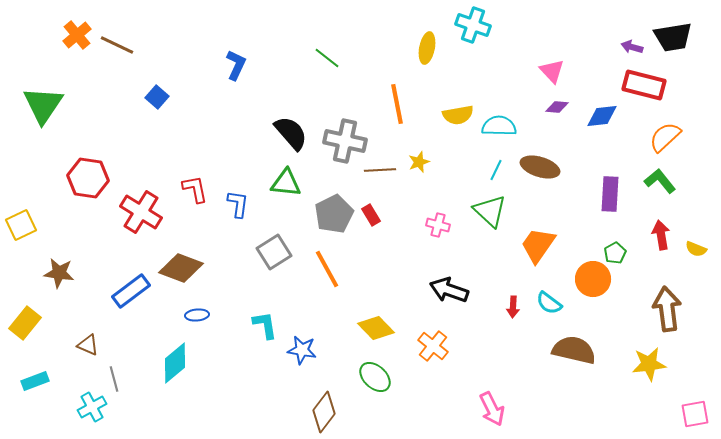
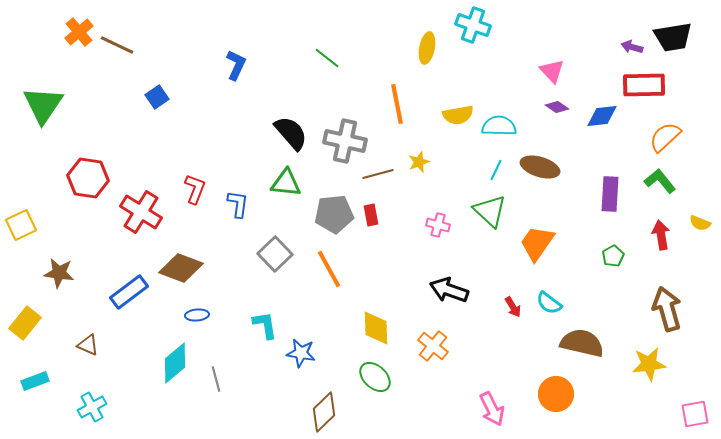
orange cross at (77, 35): moved 2 px right, 3 px up
red rectangle at (644, 85): rotated 15 degrees counterclockwise
blue square at (157, 97): rotated 15 degrees clockwise
purple diamond at (557, 107): rotated 30 degrees clockwise
brown line at (380, 170): moved 2 px left, 4 px down; rotated 12 degrees counterclockwise
red L-shape at (195, 189): rotated 32 degrees clockwise
gray pentagon at (334, 214): rotated 21 degrees clockwise
red rectangle at (371, 215): rotated 20 degrees clockwise
orange trapezoid at (538, 245): moved 1 px left, 2 px up
yellow semicircle at (696, 249): moved 4 px right, 26 px up
gray square at (274, 252): moved 1 px right, 2 px down; rotated 12 degrees counterclockwise
green pentagon at (615, 253): moved 2 px left, 3 px down
orange line at (327, 269): moved 2 px right
orange circle at (593, 279): moved 37 px left, 115 px down
blue rectangle at (131, 291): moved 2 px left, 1 px down
red arrow at (513, 307): rotated 35 degrees counterclockwise
brown arrow at (667, 309): rotated 9 degrees counterclockwise
yellow diamond at (376, 328): rotated 42 degrees clockwise
blue star at (302, 350): moved 1 px left, 3 px down
brown semicircle at (574, 350): moved 8 px right, 7 px up
gray line at (114, 379): moved 102 px right
brown diamond at (324, 412): rotated 9 degrees clockwise
